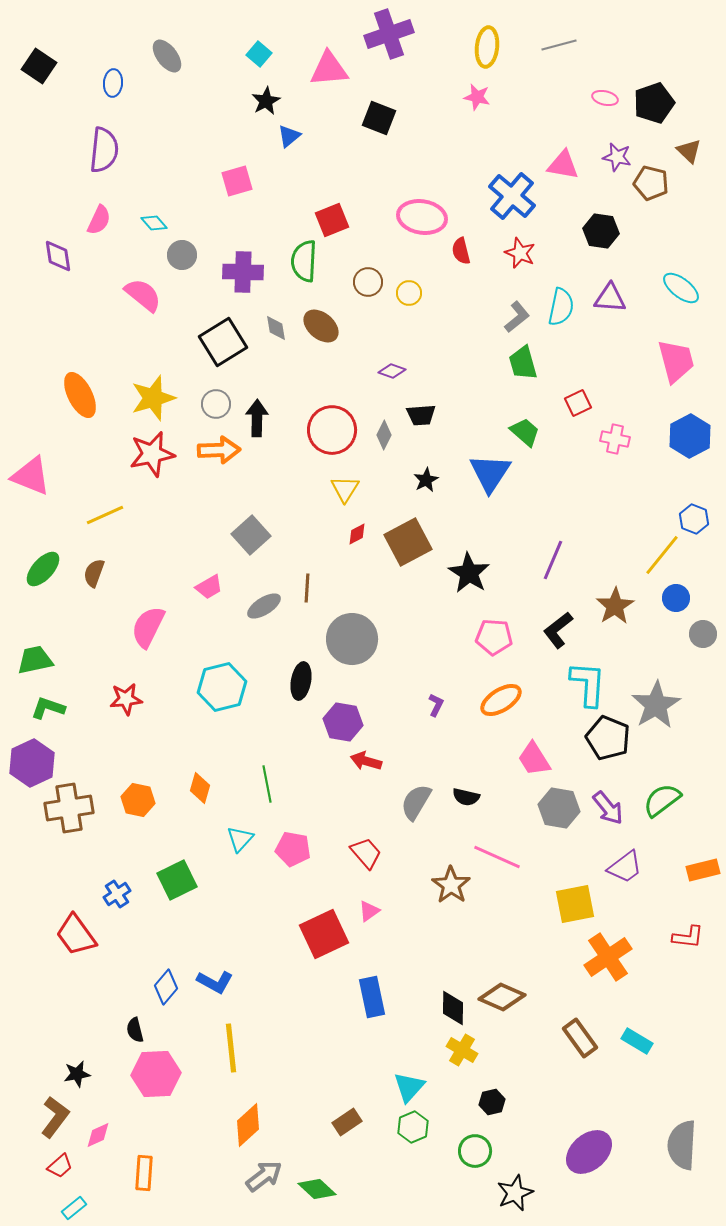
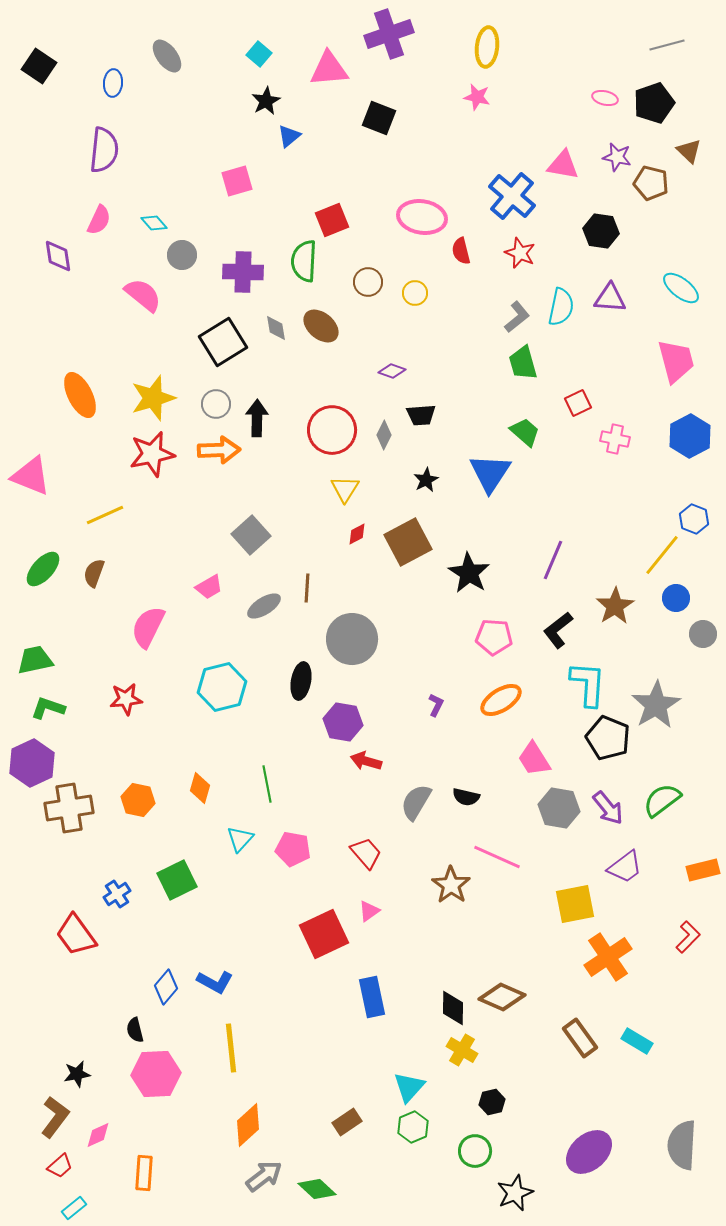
gray line at (559, 45): moved 108 px right
yellow circle at (409, 293): moved 6 px right
red L-shape at (688, 937): rotated 52 degrees counterclockwise
